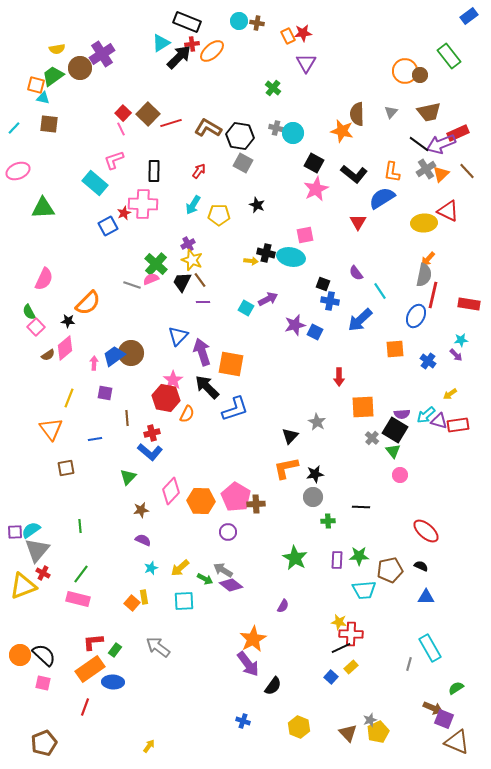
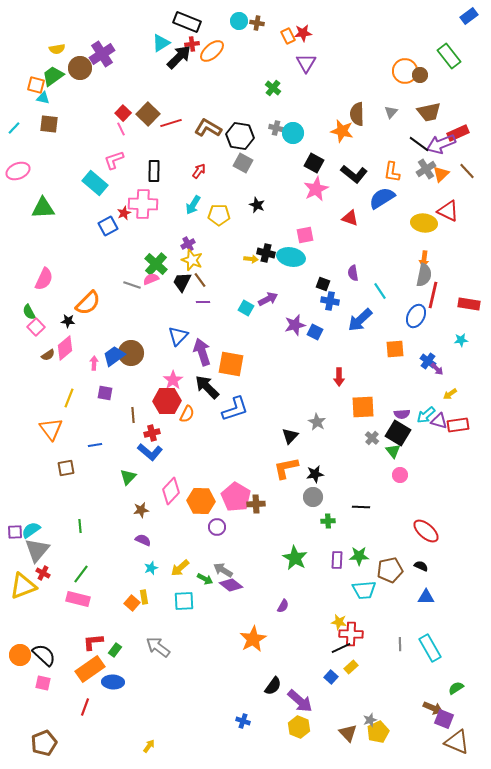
red triangle at (358, 222): moved 8 px left, 4 px up; rotated 42 degrees counterclockwise
yellow ellipse at (424, 223): rotated 10 degrees clockwise
orange arrow at (428, 259): moved 4 px left; rotated 35 degrees counterclockwise
yellow arrow at (251, 261): moved 2 px up
purple semicircle at (356, 273): moved 3 px left; rotated 28 degrees clockwise
purple arrow at (456, 355): moved 19 px left, 14 px down
red hexagon at (166, 398): moved 1 px right, 3 px down; rotated 12 degrees counterclockwise
brown line at (127, 418): moved 6 px right, 3 px up
black square at (395, 430): moved 3 px right, 3 px down
blue line at (95, 439): moved 6 px down
purple circle at (228, 532): moved 11 px left, 5 px up
purple arrow at (248, 664): moved 52 px right, 37 px down; rotated 12 degrees counterclockwise
gray line at (409, 664): moved 9 px left, 20 px up; rotated 16 degrees counterclockwise
